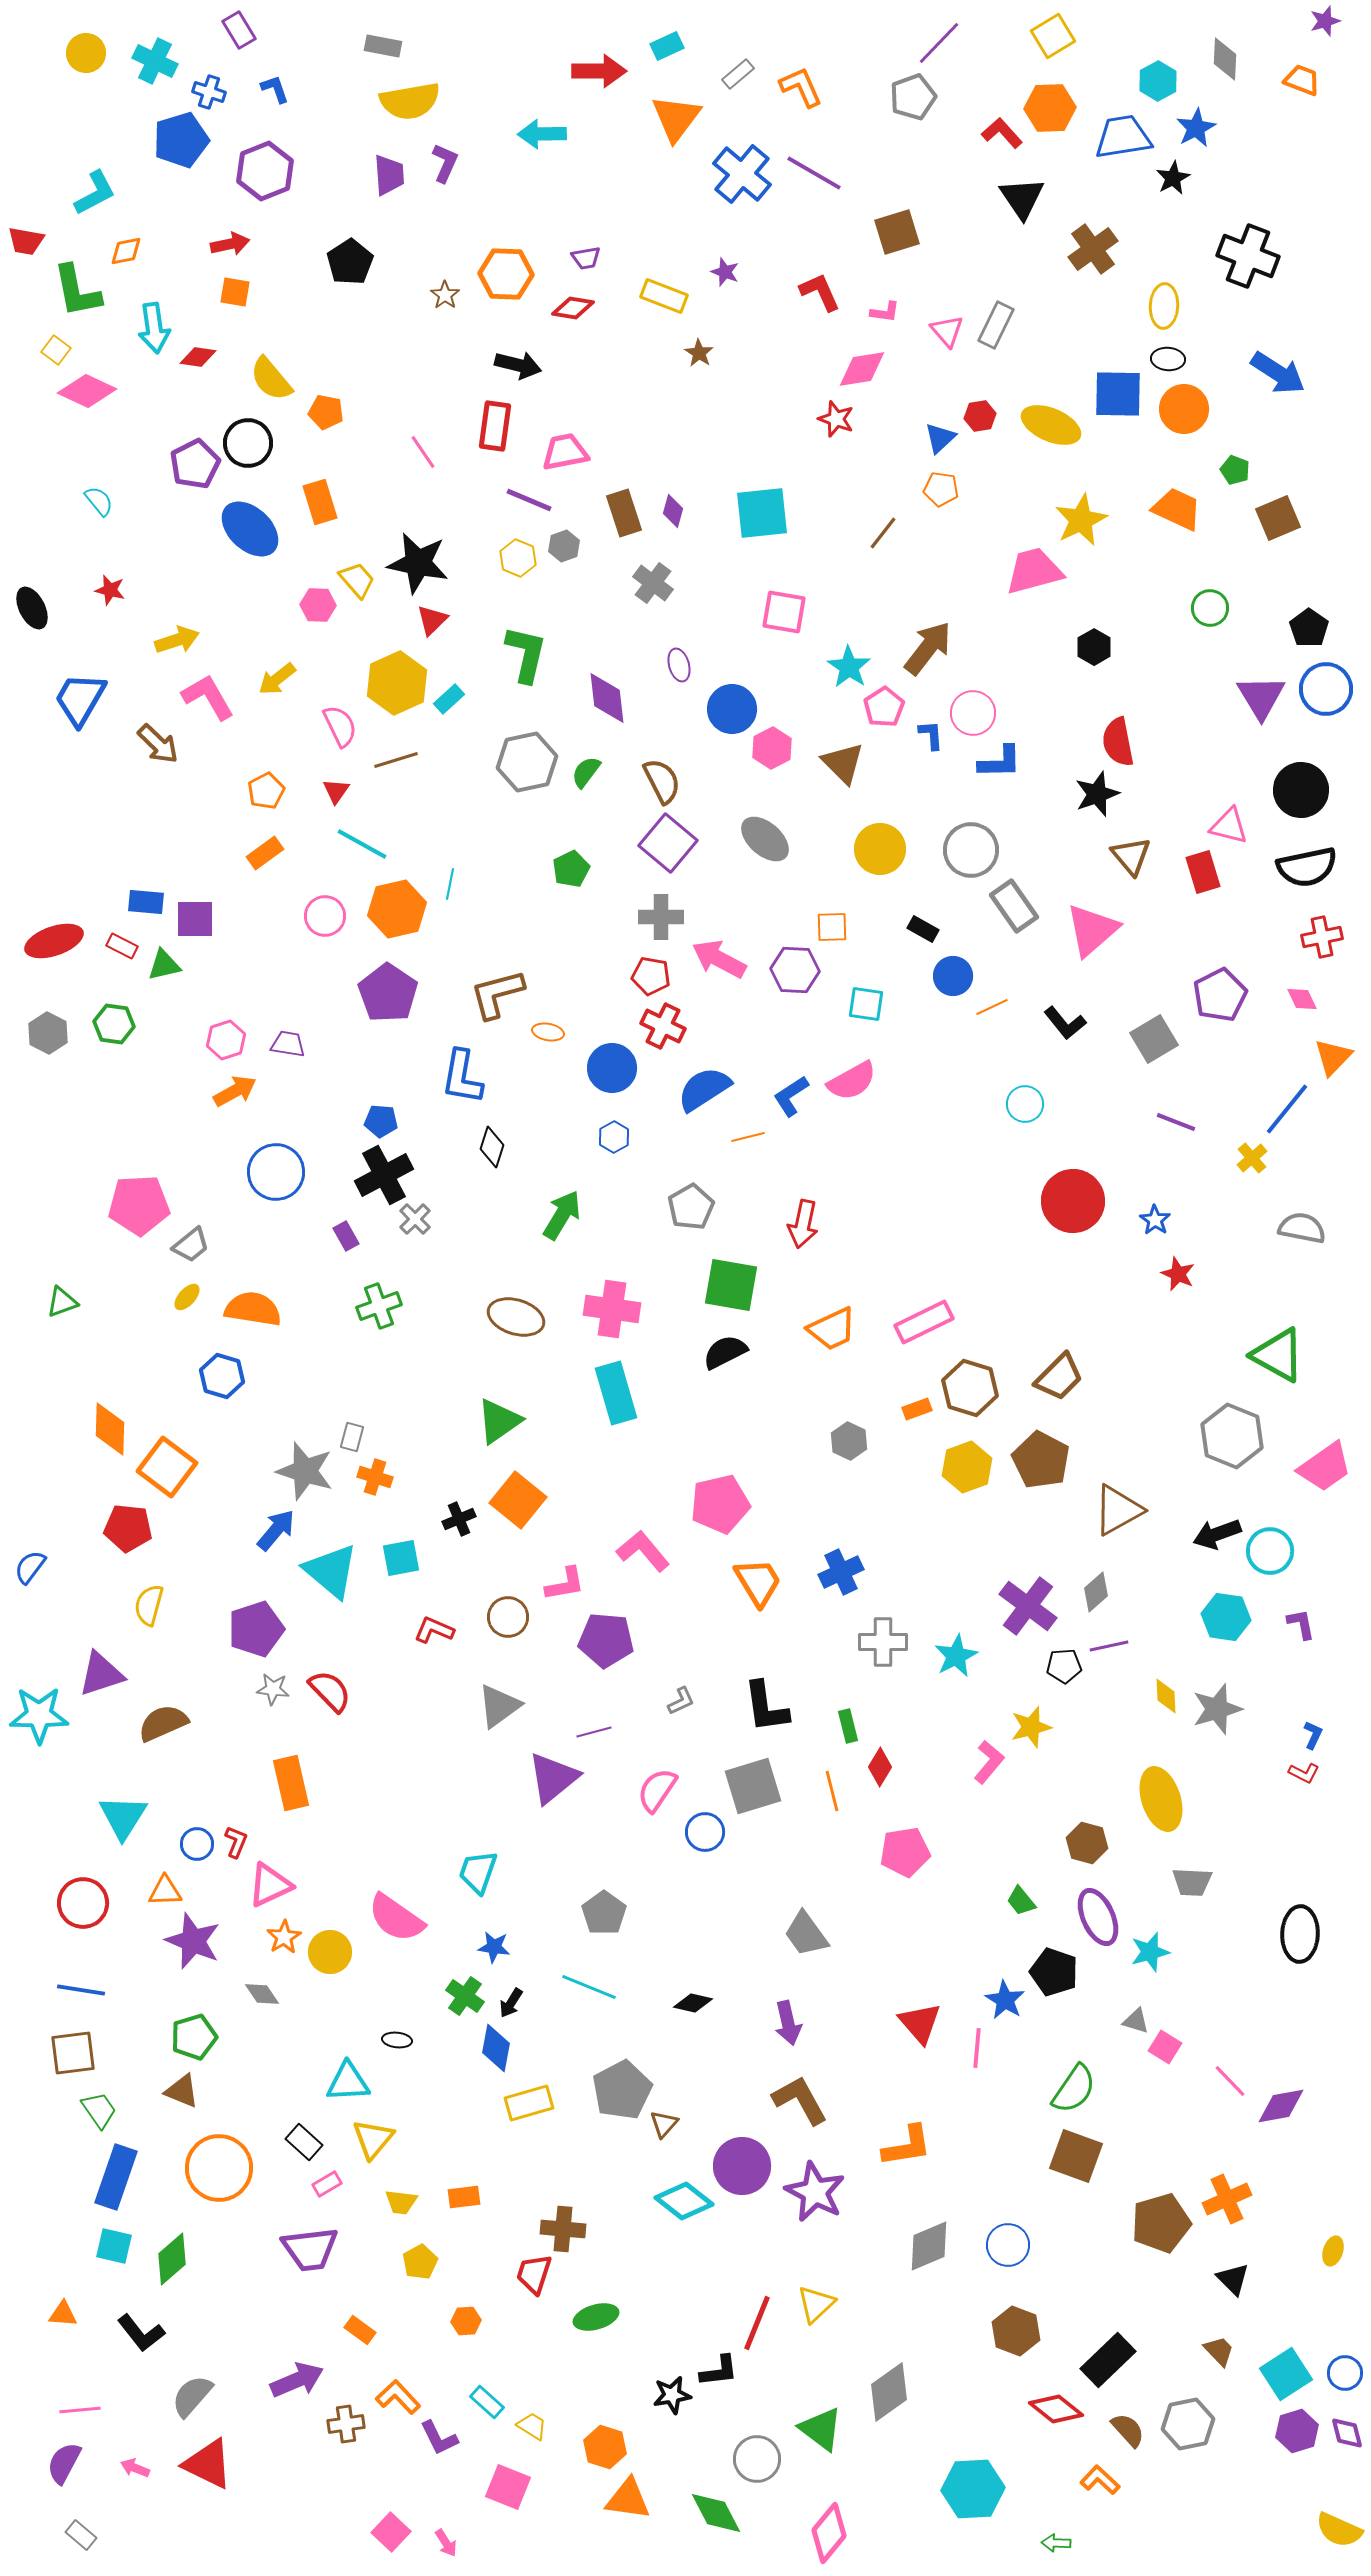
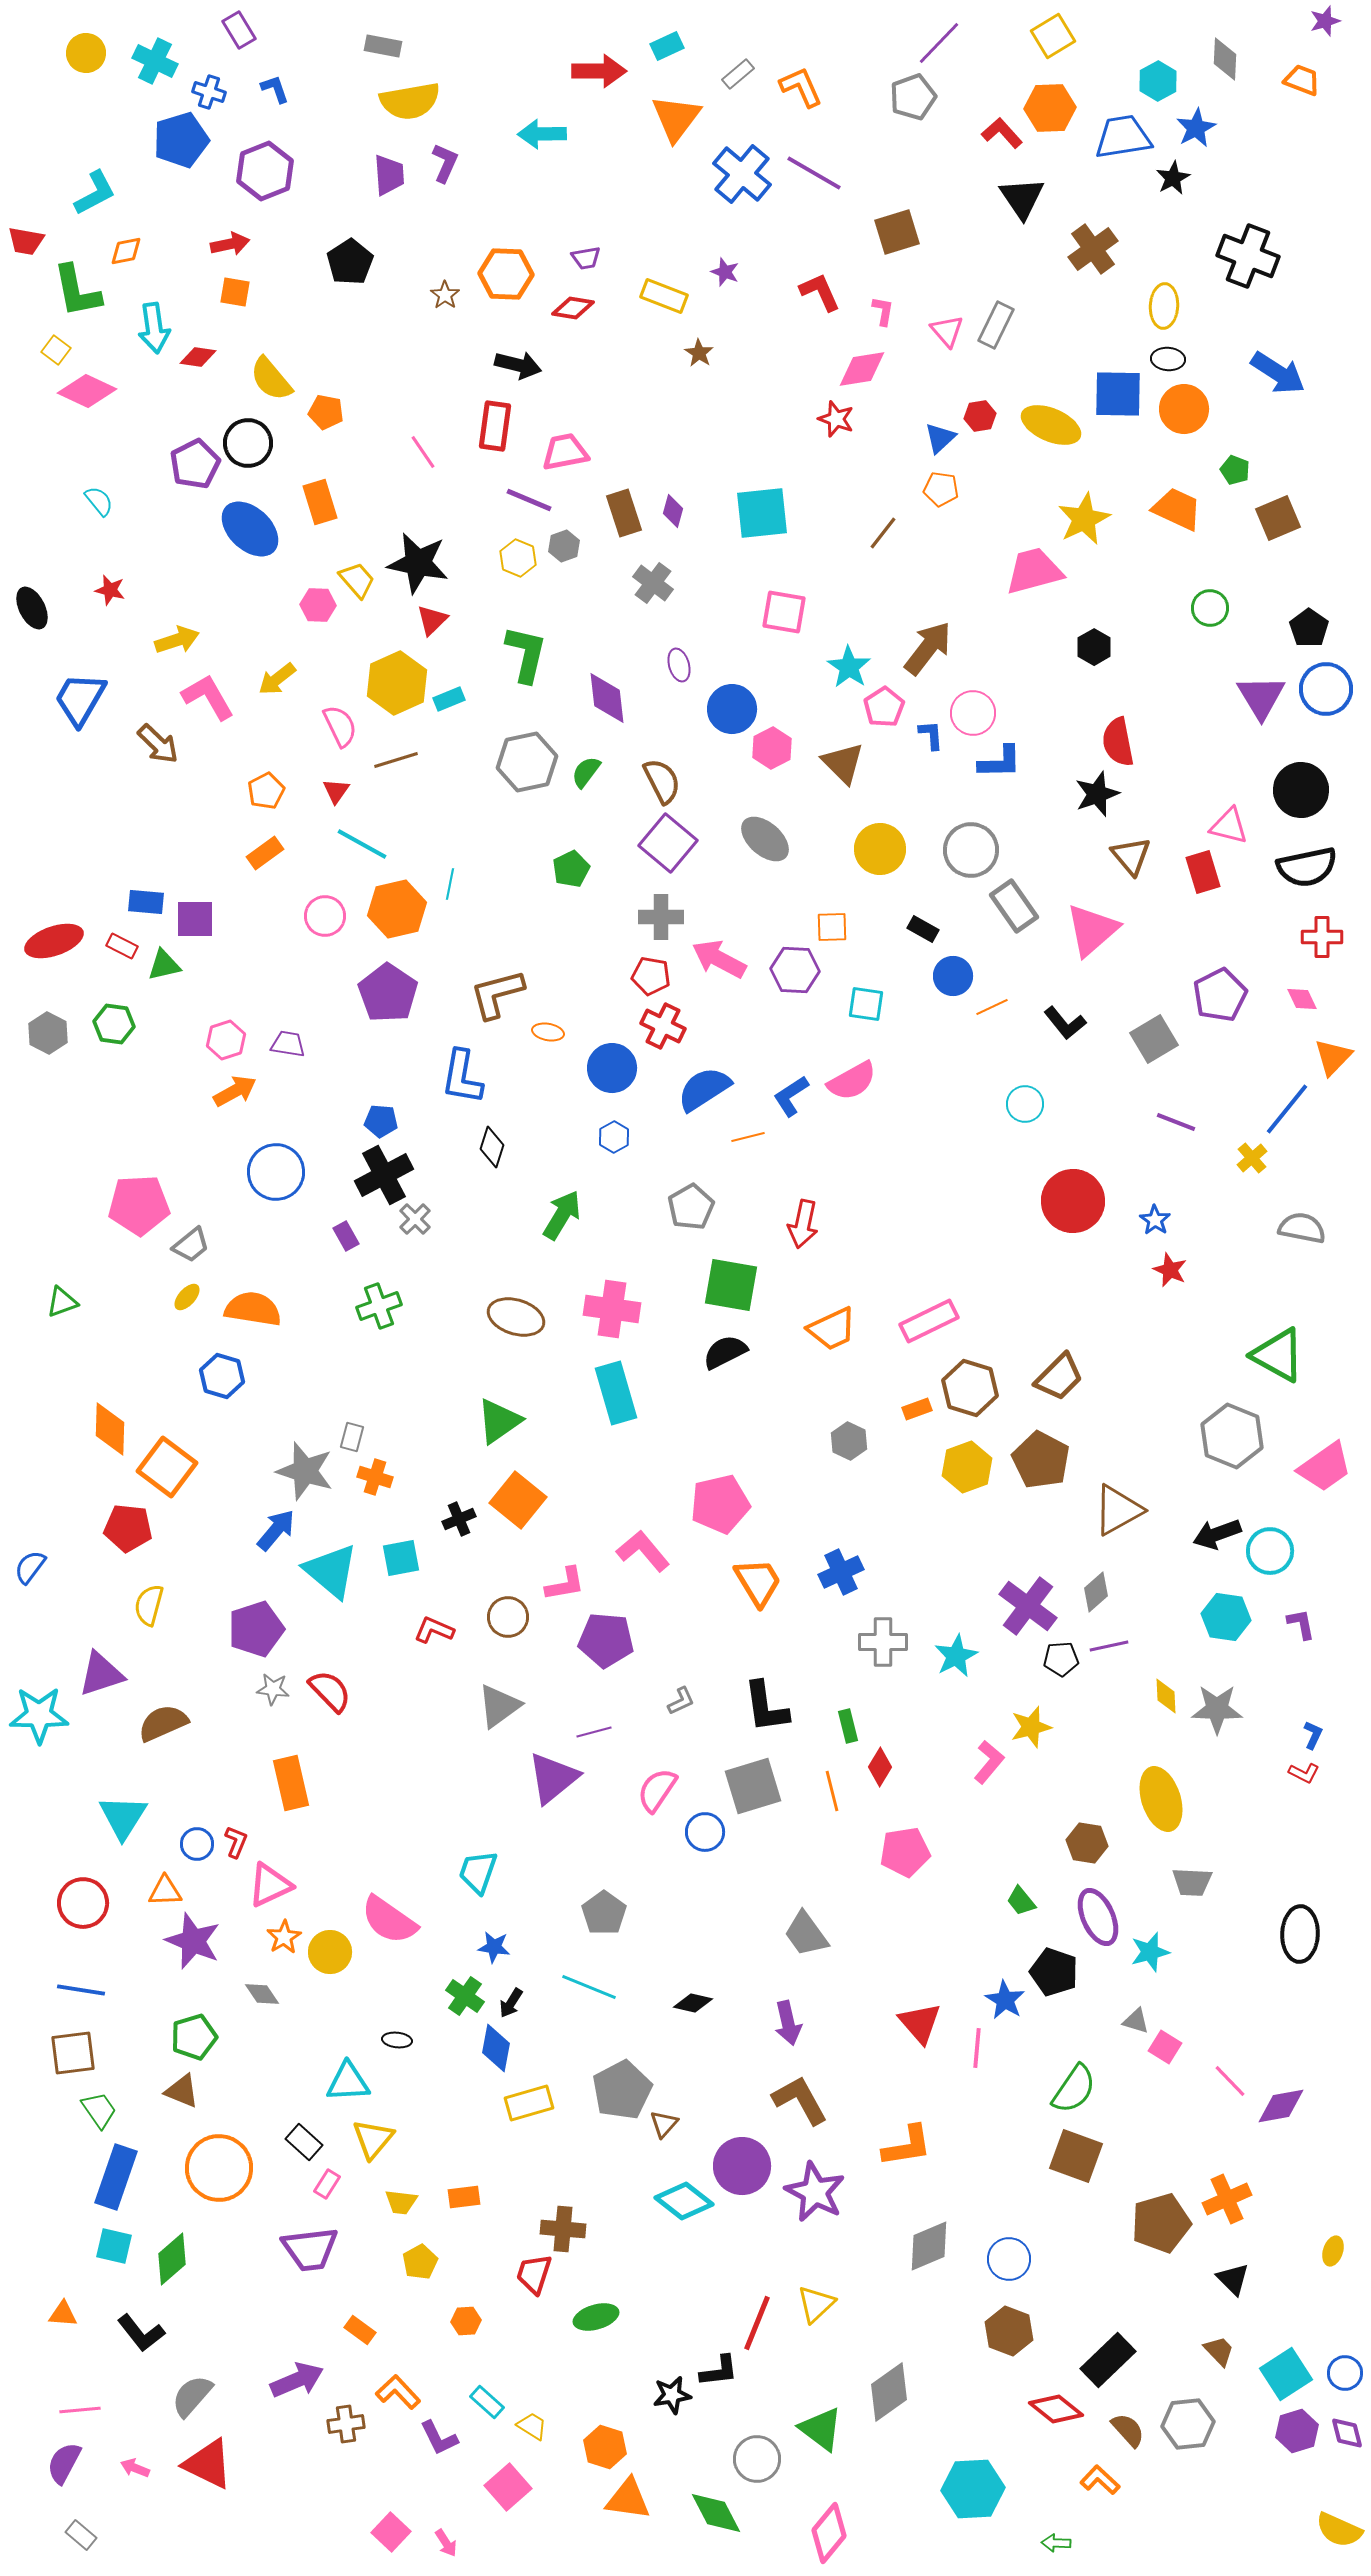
pink L-shape at (885, 312): moved 2 px left, 1 px up; rotated 88 degrees counterclockwise
yellow star at (1081, 520): moved 3 px right, 1 px up
cyan rectangle at (449, 699): rotated 20 degrees clockwise
red cross at (1322, 937): rotated 12 degrees clockwise
red star at (1178, 1274): moved 8 px left, 4 px up
pink rectangle at (924, 1322): moved 5 px right, 1 px up
black pentagon at (1064, 1666): moved 3 px left, 7 px up
gray star at (1217, 1709): rotated 18 degrees clockwise
brown hexagon at (1087, 1843): rotated 6 degrees counterclockwise
pink semicircle at (396, 1918): moved 7 px left, 2 px down
pink rectangle at (327, 2184): rotated 28 degrees counterclockwise
blue circle at (1008, 2245): moved 1 px right, 14 px down
brown hexagon at (1016, 2331): moved 7 px left
orange L-shape at (398, 2397): moved 5 px up
gray hexagon at (1188, 2424): rotated 6 degrees clockwise
pink square at (508, 2487): rotated 27 degrees clockwise
